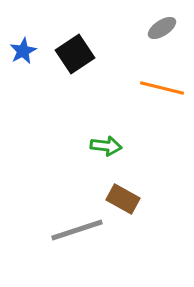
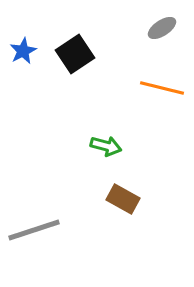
green arrow: rotated 8 degrees clockwise
gray line: moved 43 px left
